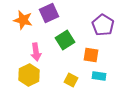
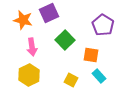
green square: rotated 12 degrees counterclockwise
pink arrow: moved 4 px left, 5 px up
cyan rectangle: rotated 40 degrees clockwise
